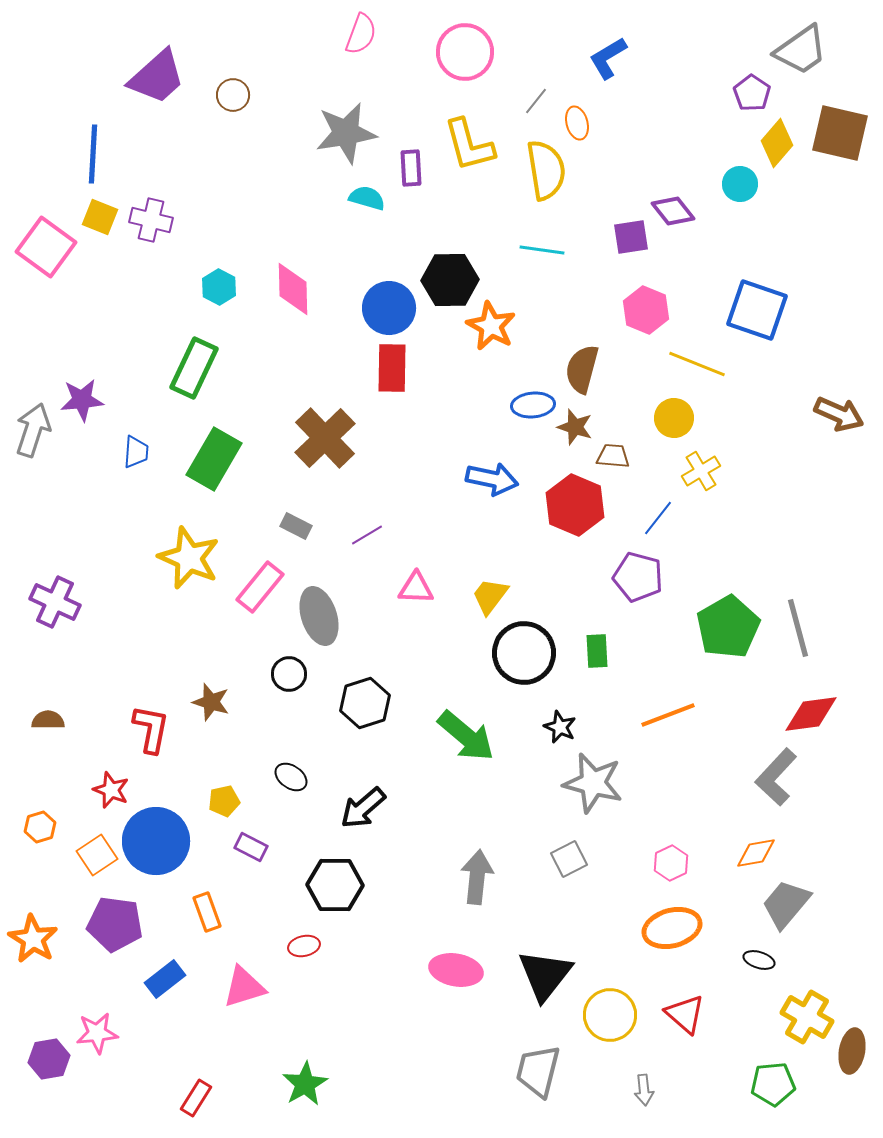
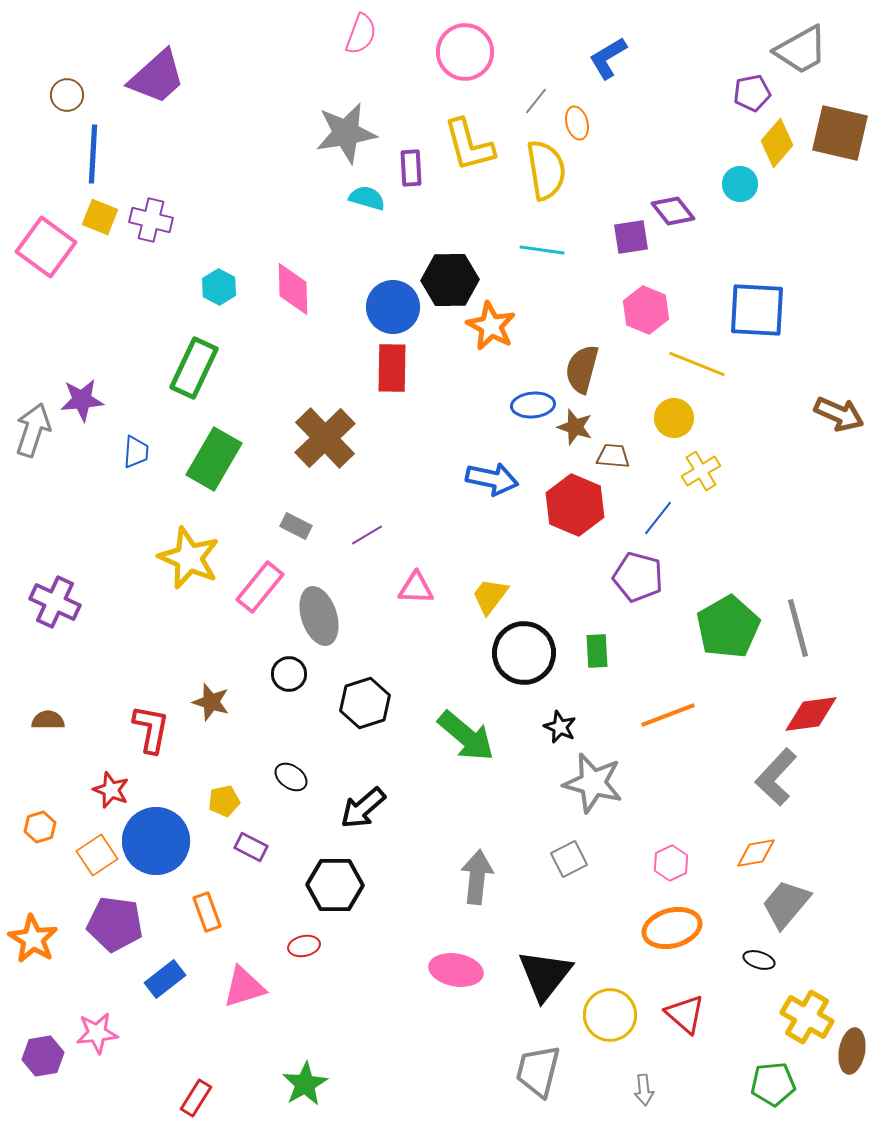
gray trapezoid at (801, 50): rotated 6 degrees clockwise
purple pentagon at (752, 93): rotated 27 degrees clockwise
brown circle at (233, 95): moved 166 px left
blue circle at (389, 308): moved 4 px right, 1 px up
blue square at (757, 310): rotated 16 degrees counterclockwise
purple hexagon at (49, 1059): moved 6 px left, 3 px up
